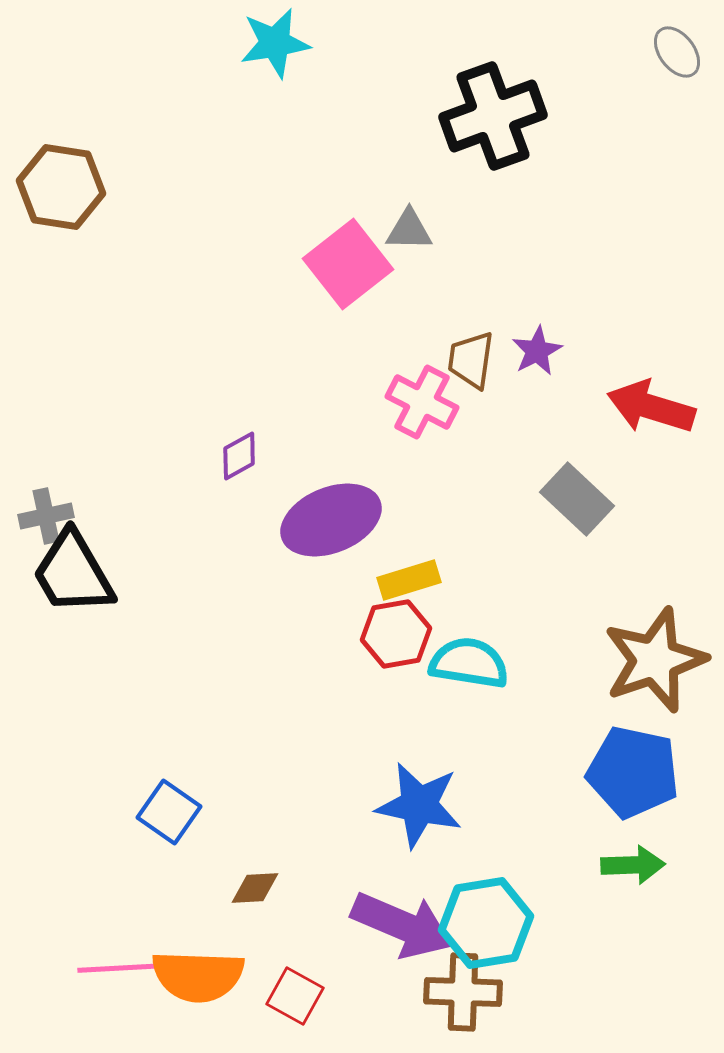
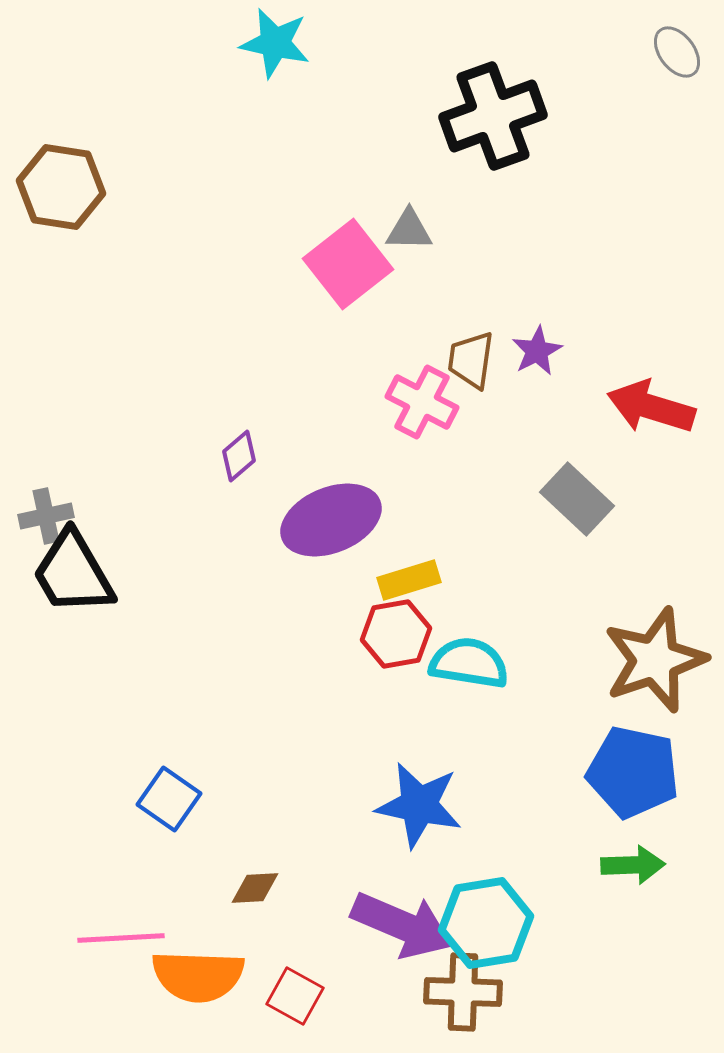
cyan star: rotated 22 degrees clockwise
purple diamond: rotated 12 degrees counterclockwise
blue square: moved 13 px up
pink line: moved 30 px up
